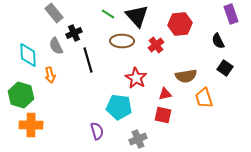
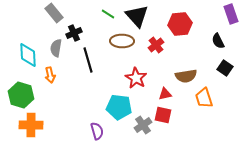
gray semicircle: moved 2 px down; rotated 36 degrees clockwise
gray cross: moved 5 px right, 14 px up; rotated 12 degrees counterclockwise
